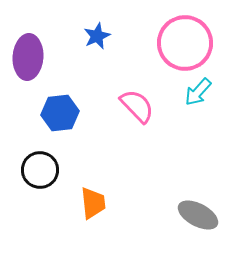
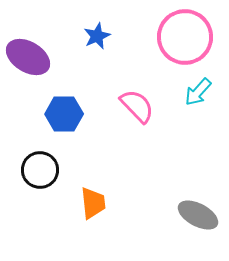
pink circle: moved 6 px up
purple ellipse: rotated 63 degrees counterclockwise
blue hexagon: moved 4 px right, 1 px down; rotated 6 degrees clockwise
